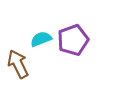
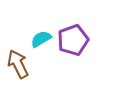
cyan semicircle: rotated 10 degrees counterclockwise
